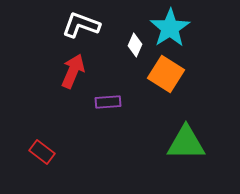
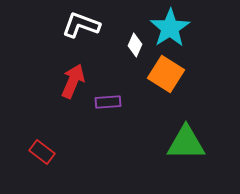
red arrow: moved 10 px down
